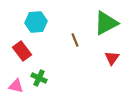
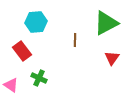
brown line: rotated 24 degrees clockwise
pink triangle: moved 5 px left, 1 px up; rotated 21 degrees clockwise
